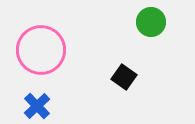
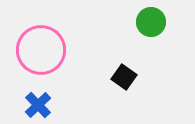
blue cross: moved 1 px right, 1 px up
